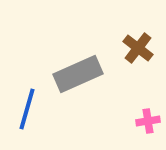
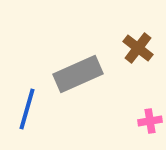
pink cross: moved 2 px right
